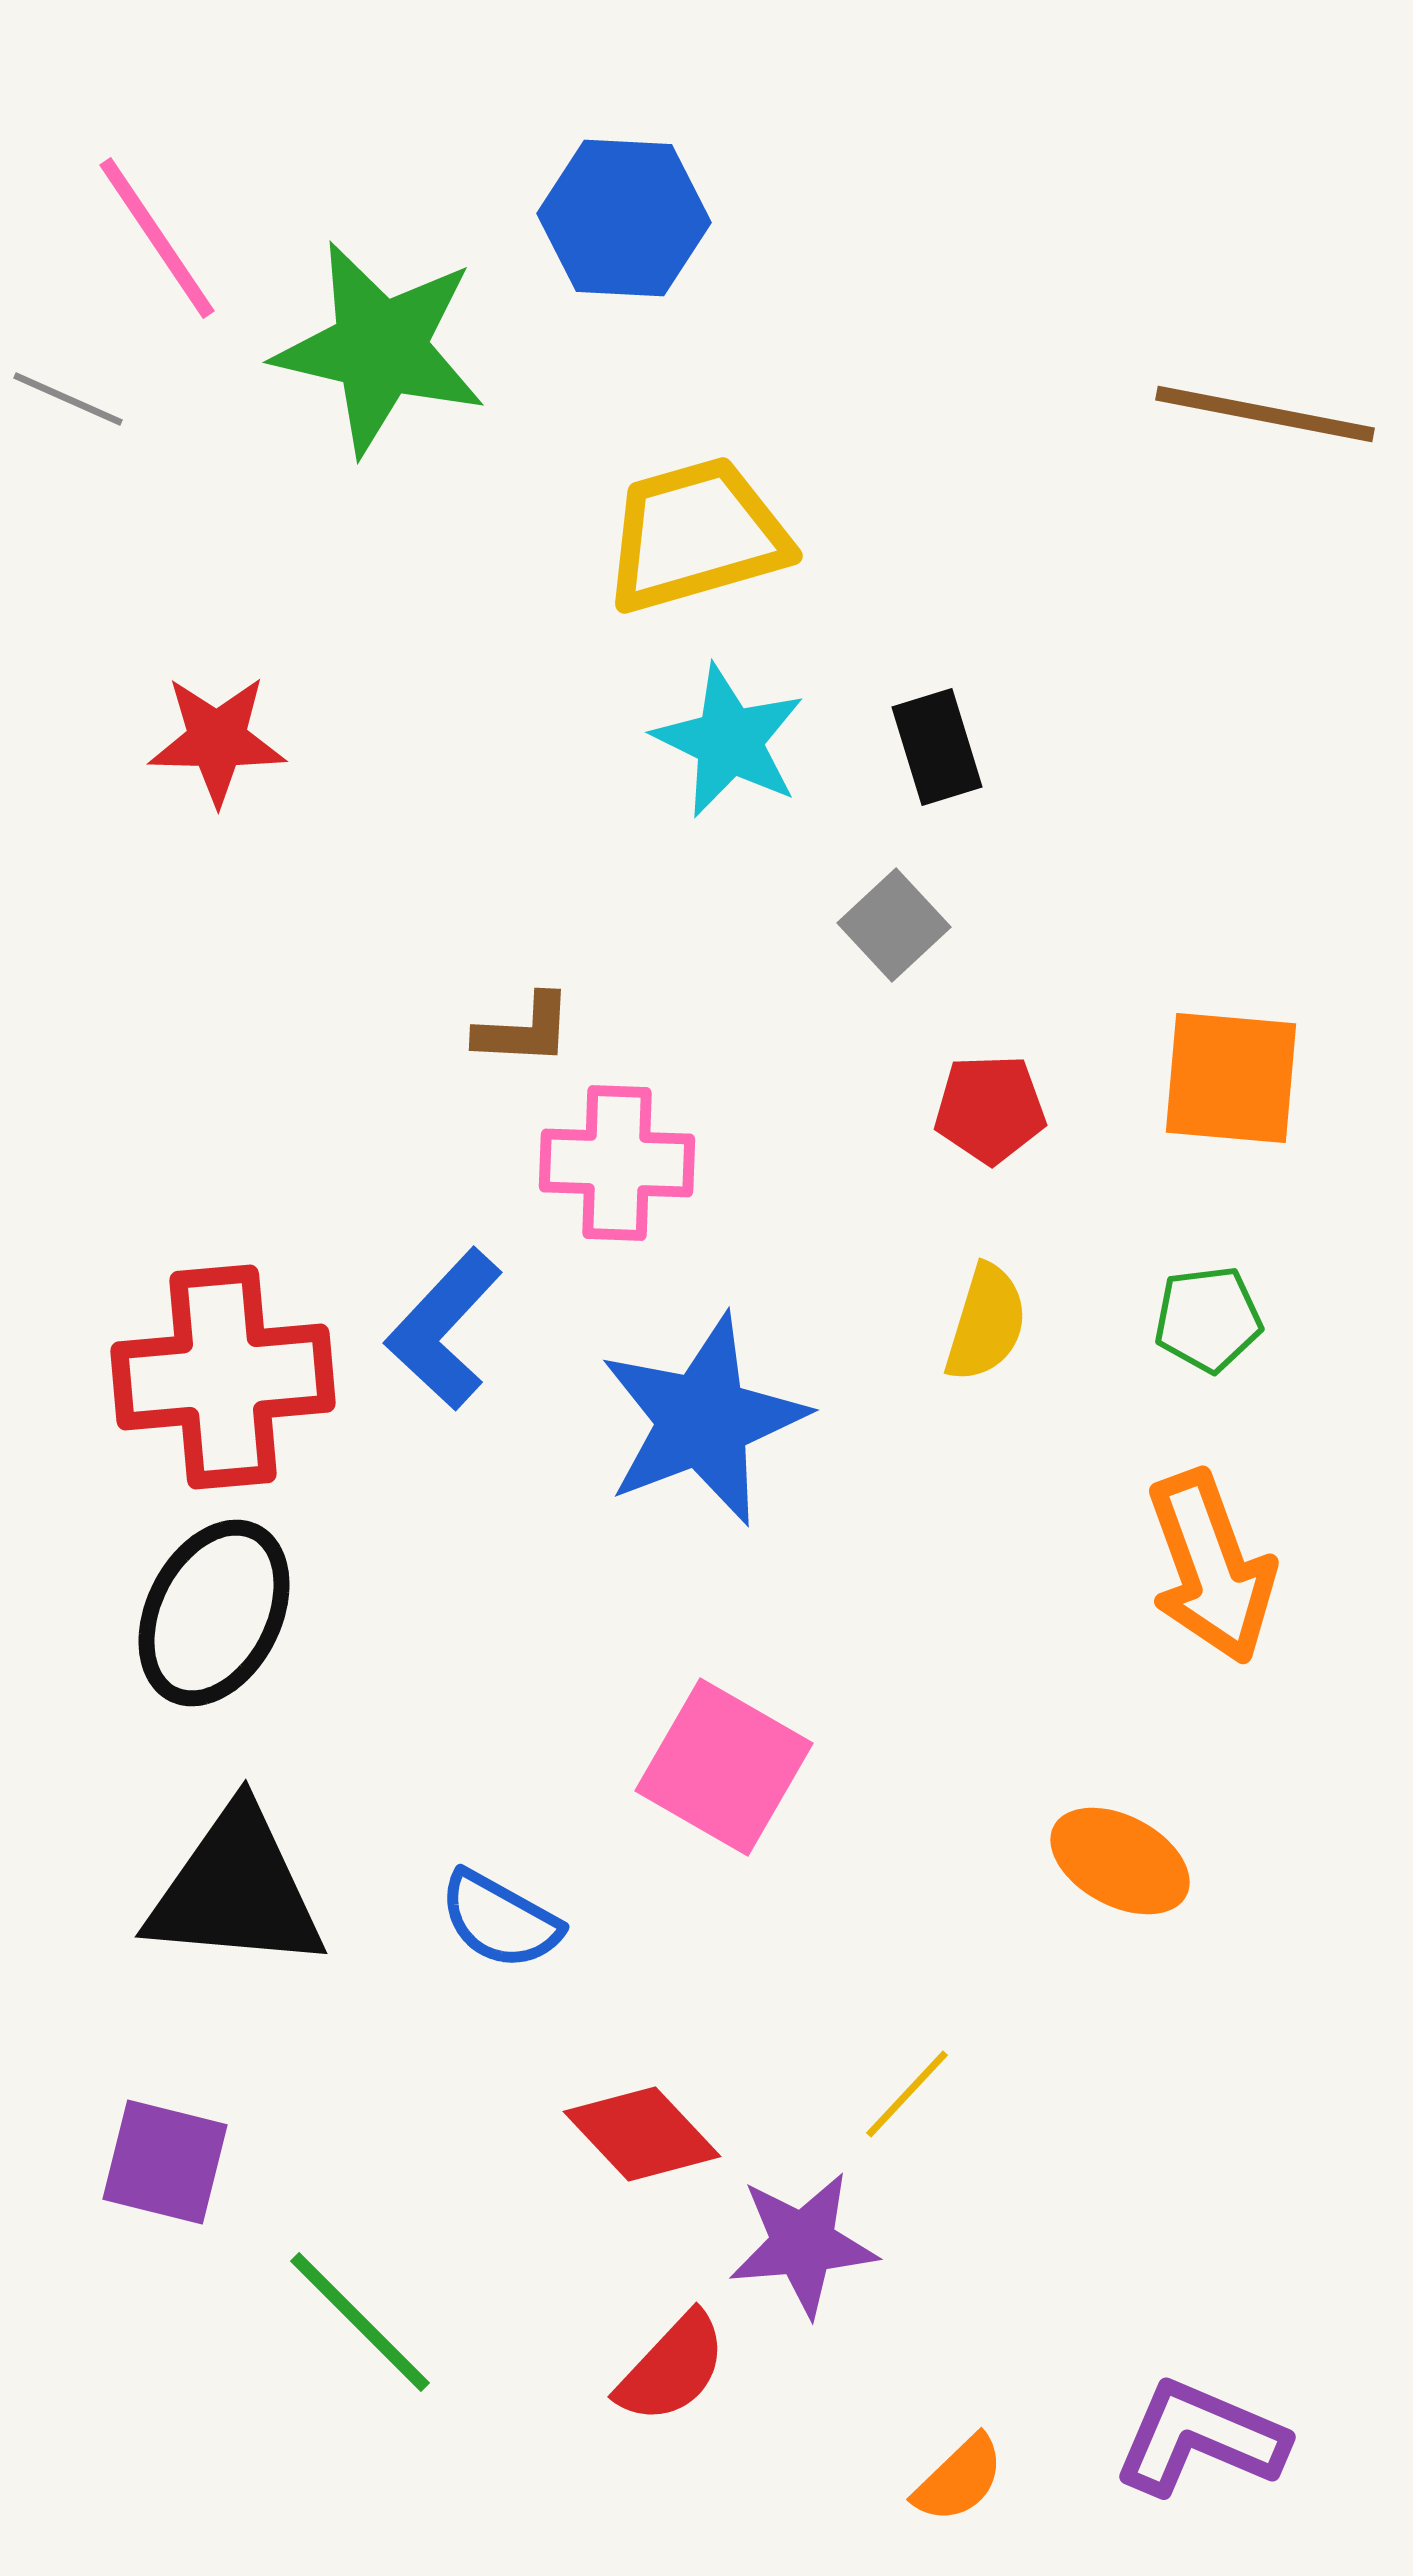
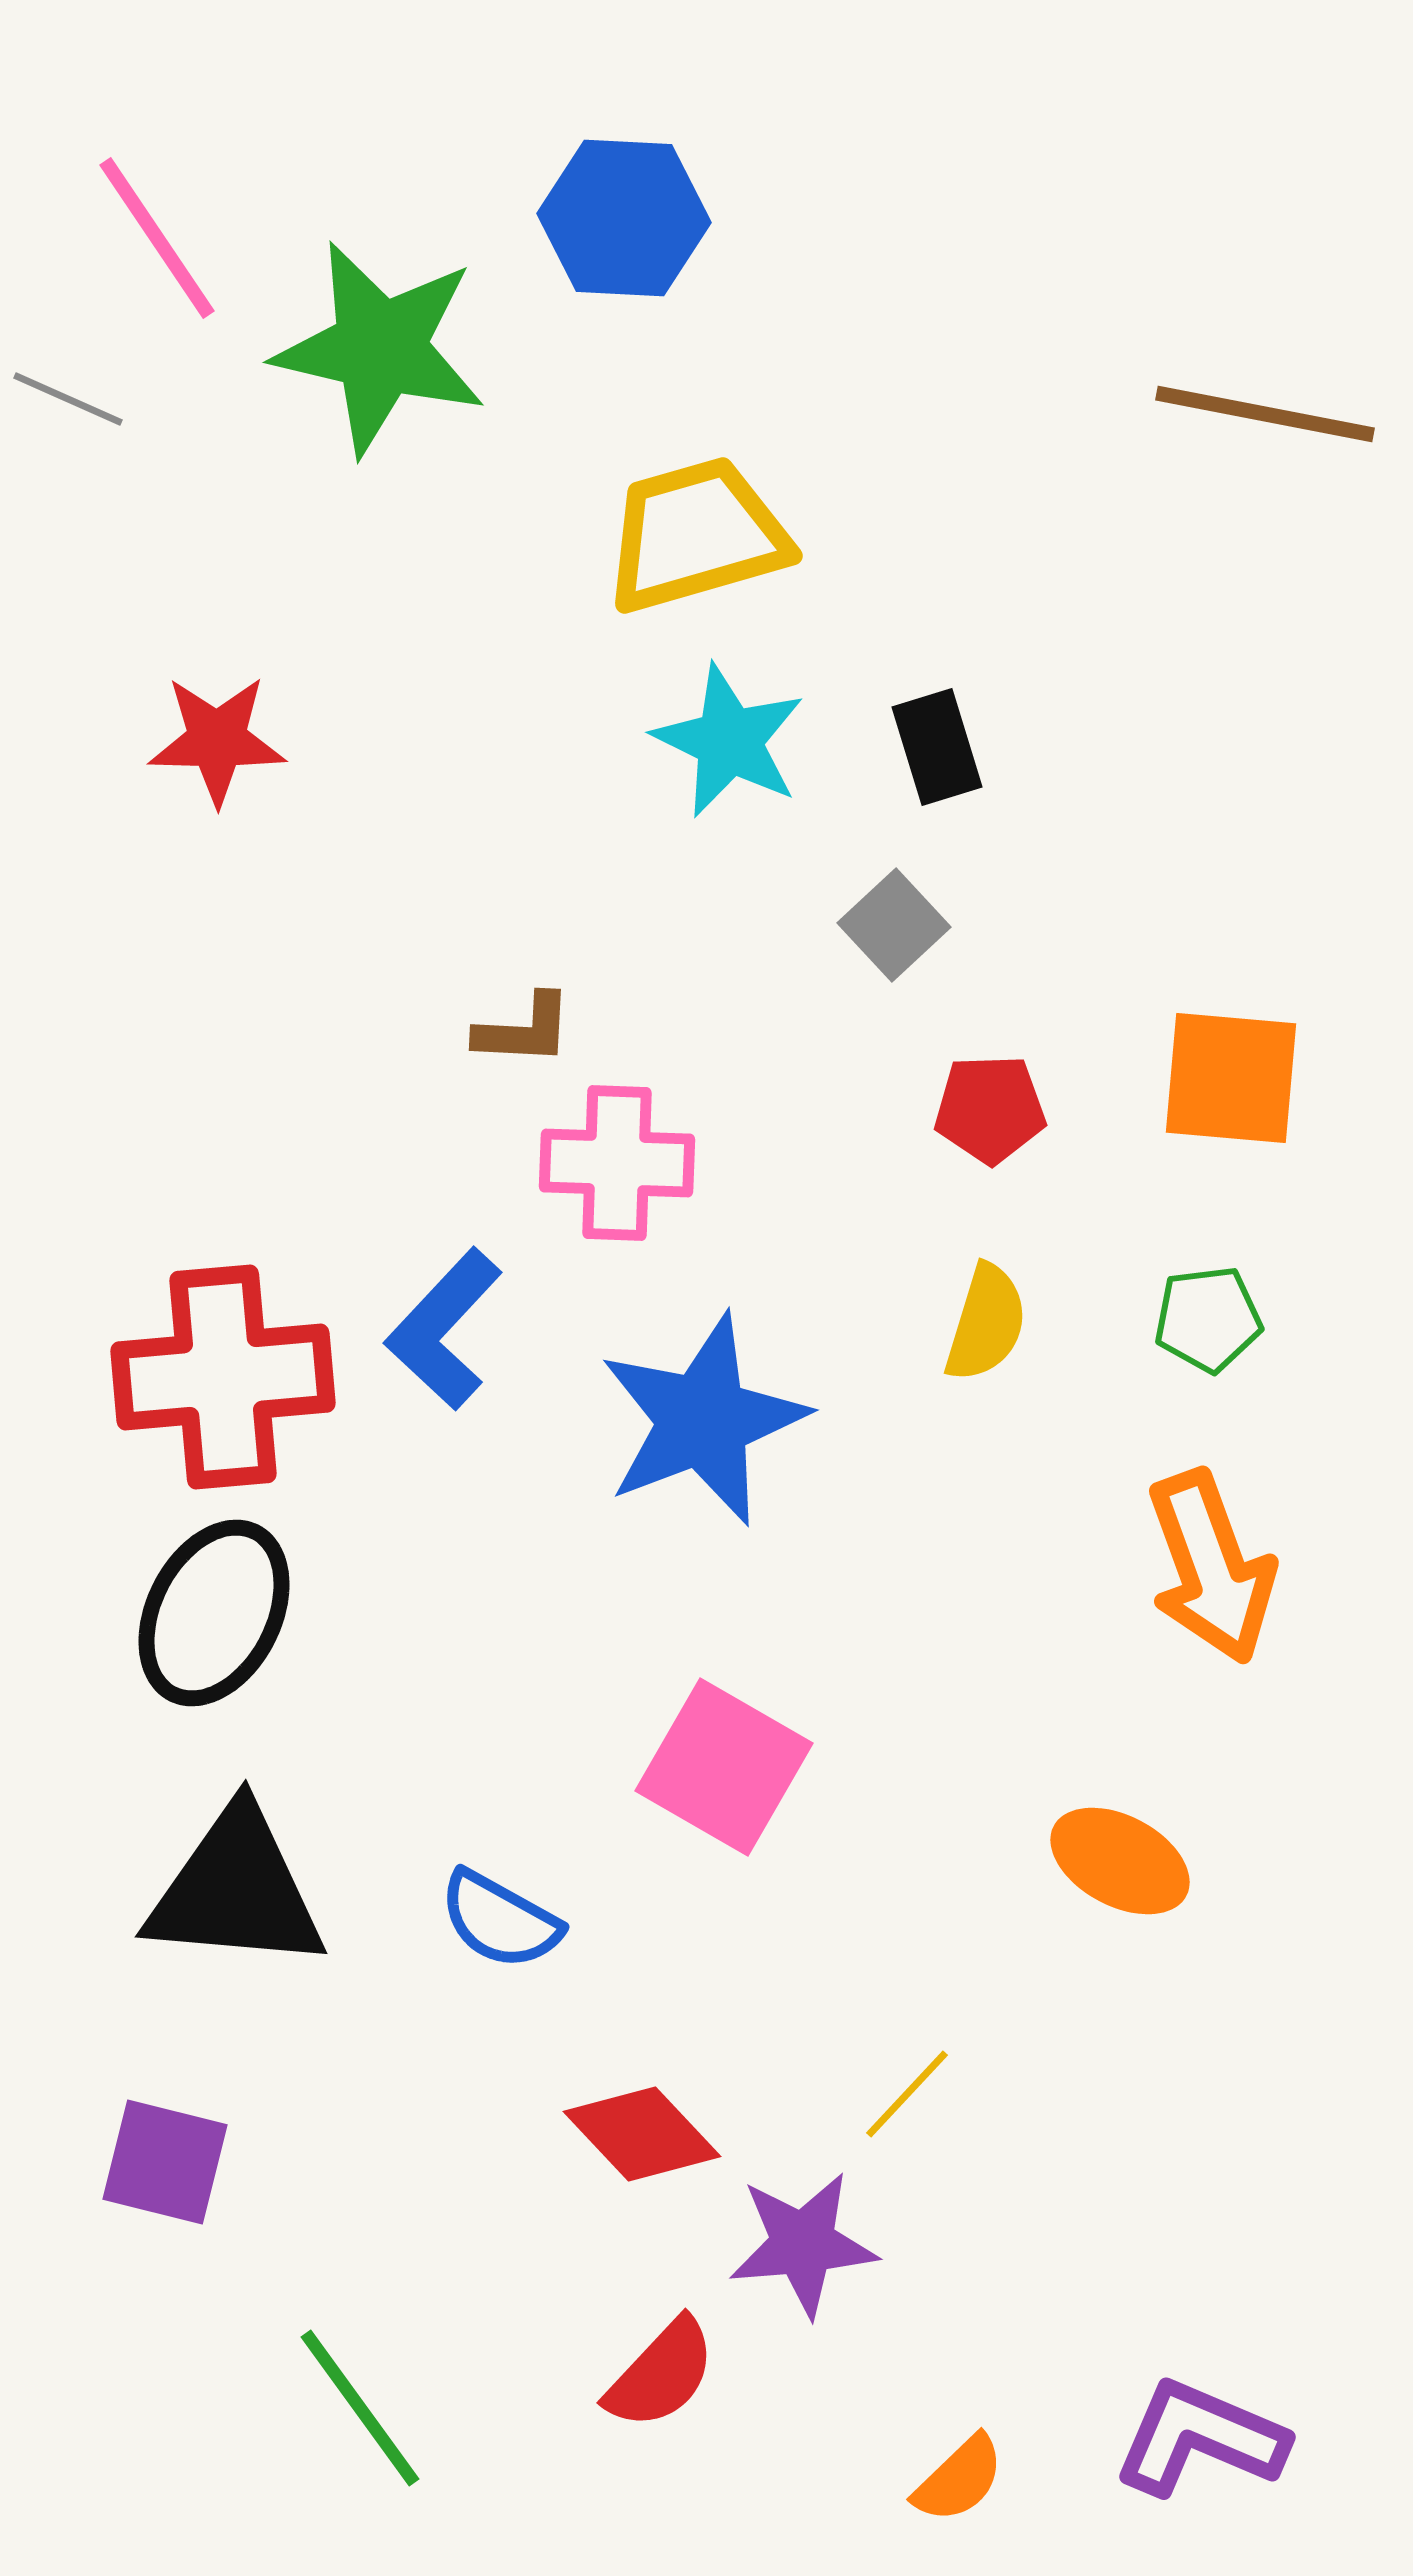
green line: moved 86 px down; rotated 9 degrees clockwise
red semicircle: moved 11 px left, 6 px down
